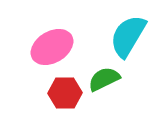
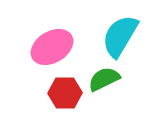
cyan semicircle: moved 8 px left
